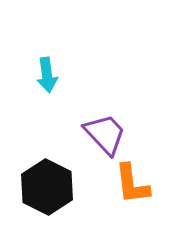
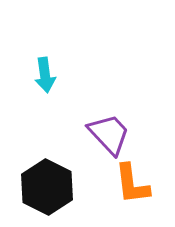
cyan arrow: moved 2 px left
purple trapezoid: moved 4 px right
